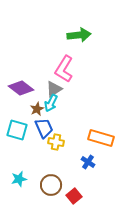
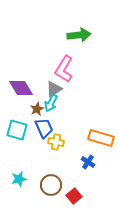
purple diamond: rotated 20 degrees clockwise
